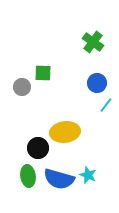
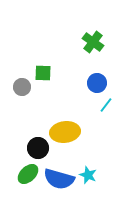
green ellipse: moved 2 px up; rotated 55 degrees clockwise
